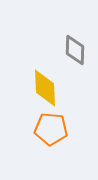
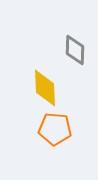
orange pentagon: moved 4 px right
